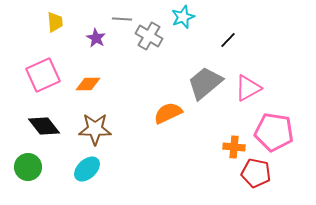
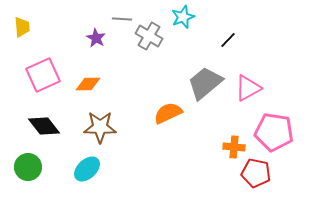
yellow trapezoid: moved 33 px left, 5 px down
brown star: moved 5 px right, 2 px up
